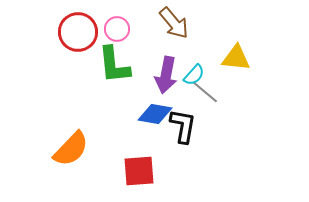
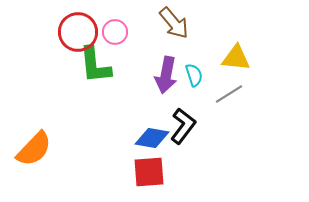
pink circle: moved 2 px left, 3 px down
green L-shape: moved 19 px left
cyan semicircle: rotated 60 degrees counterclockwise
gray line: moved 24 px right, 2 px down; rotated 72 degrees counterclockwise
blue diamond: moved 3 px left, 24 px down
black L-shape: rotated 27 degrees clockwise
orange semicircle: moved 37 px left
red square: moved 10 px right, 1 px down
